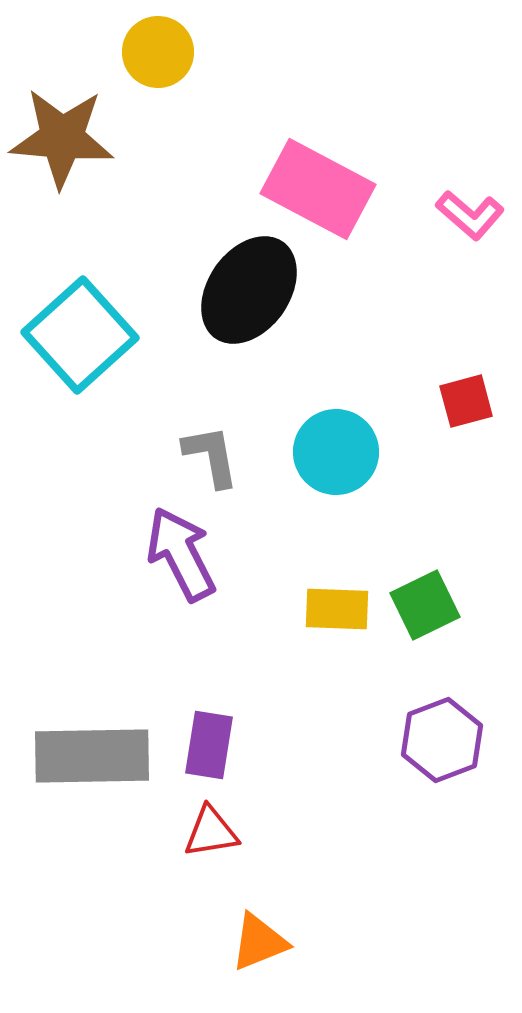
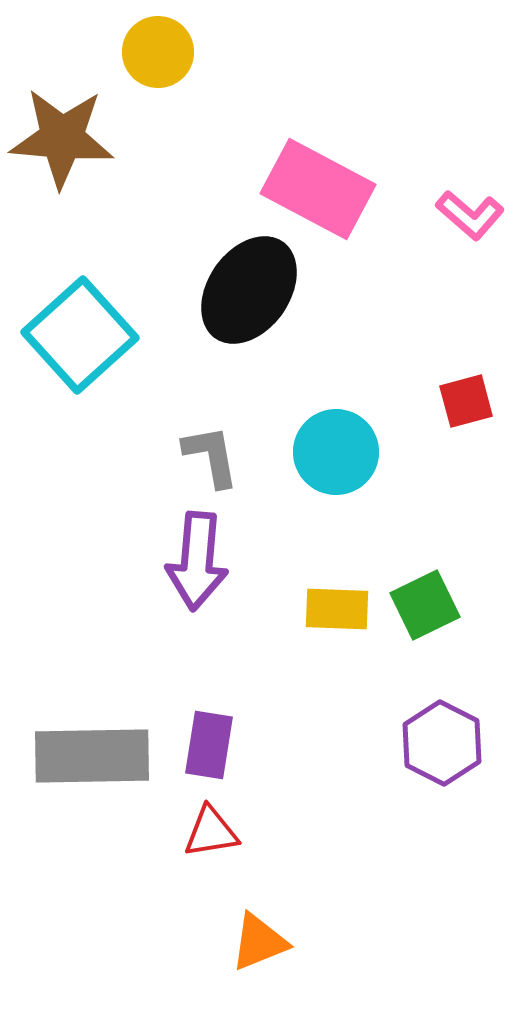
purple arrow: moved 16 px right, 7 px down; rotated 148 degrees counterclockwise
purple hexagon: moved 3 px down; rotated 12 degrees counterclockwise
